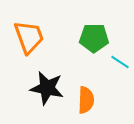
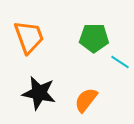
black star: moved 8 px left, 5 px down
orange semicircle: rotated 144 degrees counterclockwise
